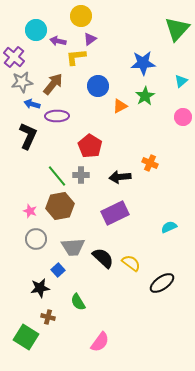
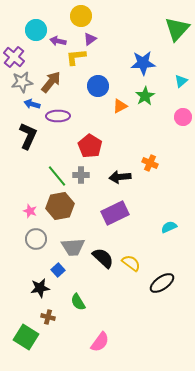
brown arrow: moved 2 px left, 2 px up
purple ellipse: moved 1 px right
